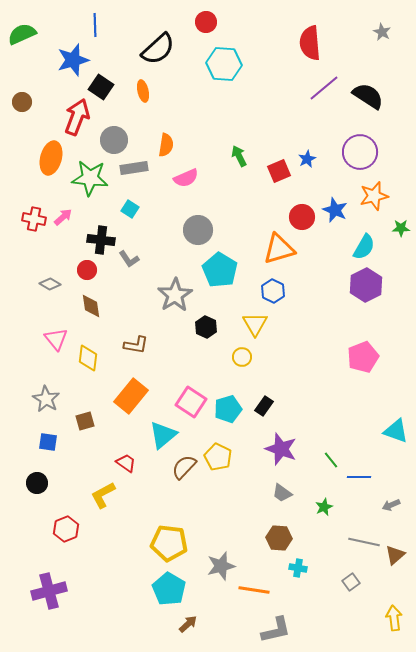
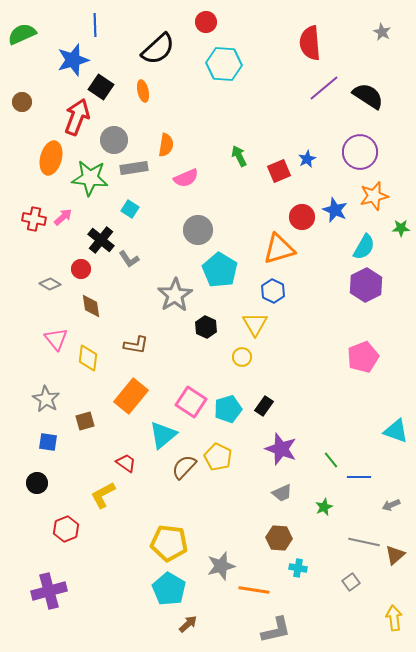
black cross at (101, 240): rotated 32 degrees clockwise
red circle at (87, 270): moved 6 px left, 1 px up
gray trapezoid at (282, 493): rotated 60 degrees counterclockwise
